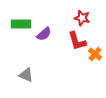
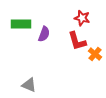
purple semicircle: rotated 28 degrees counterclockwise
gray triangle: moved 3 px right, 10 px down
